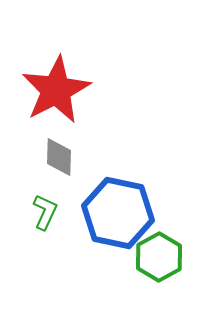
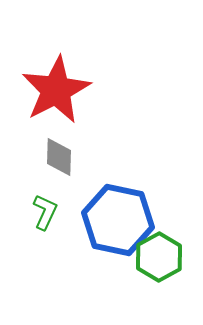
blue hexagon: moved 7 px down
